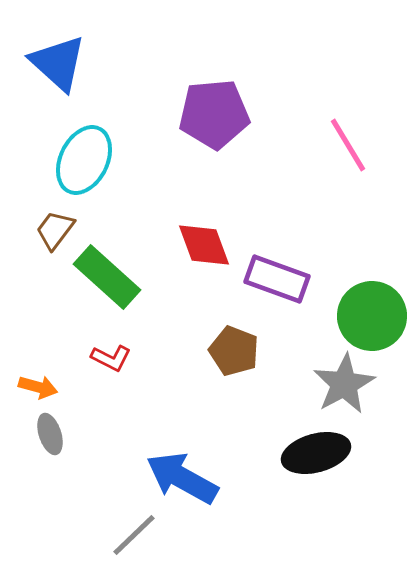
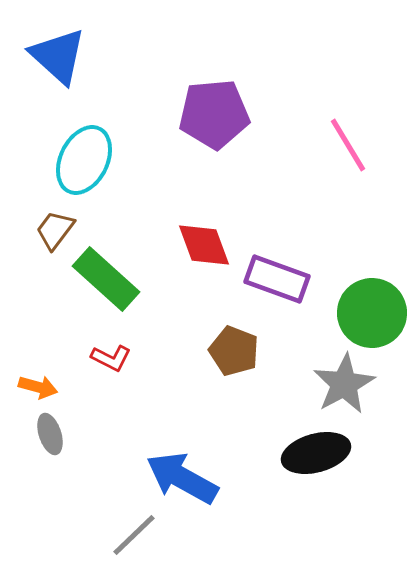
blue triangle: moved 7 px up
green rectangle: moved 1 px left, 2 px down
green circle: moved 3 px up
